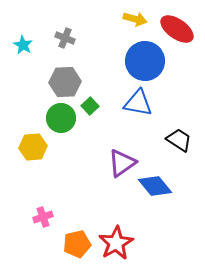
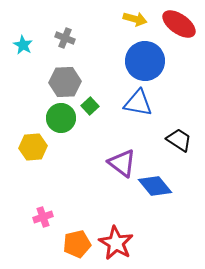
red ellipse: moved 2 px right, 5 px up
purple triangle: rotated 48 degrees counterclockwise
red star: rotated 12 degrees counterclockwise
